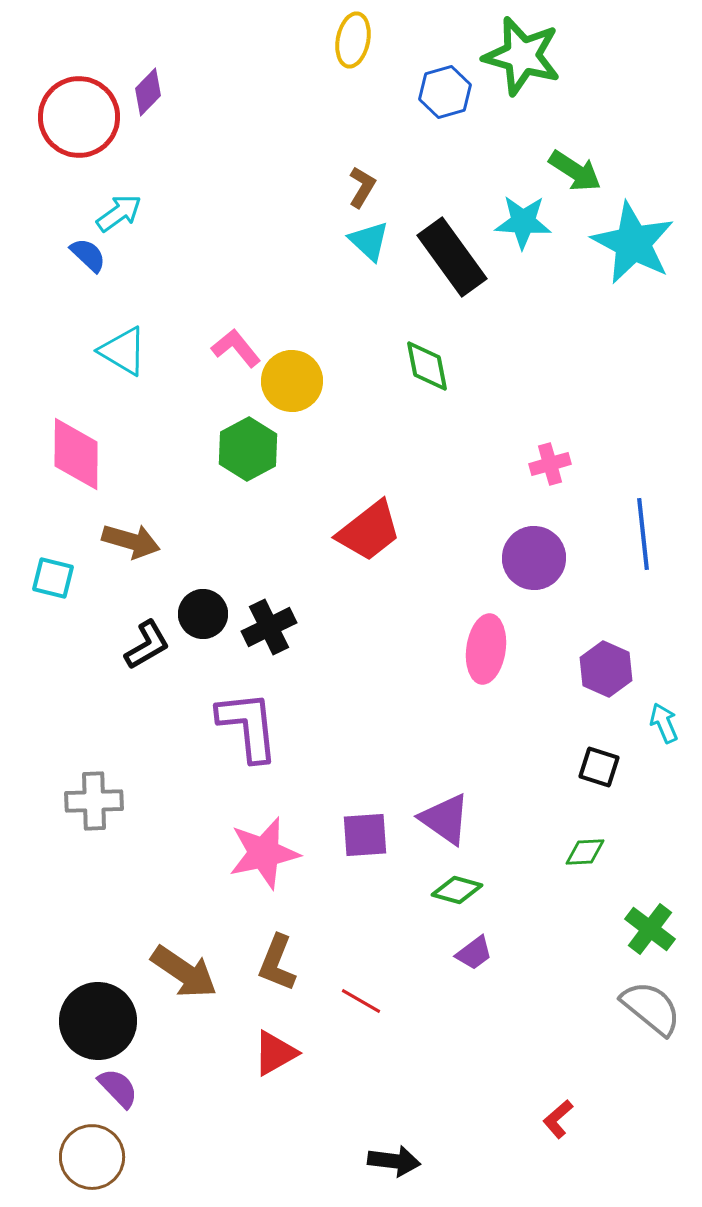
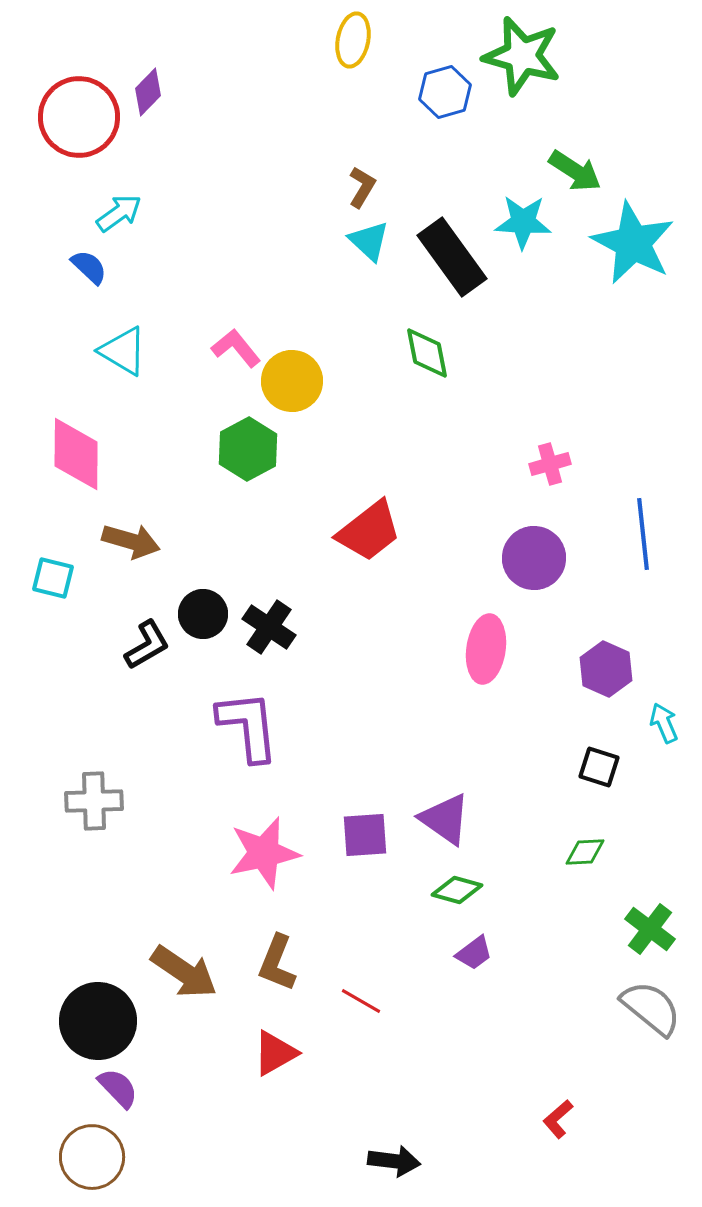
blue semicircle at (88, 255): moved 1 px right, 12 px down
green diamond at (427, 366): moved 13 px up
black cross at (269, 627): rotated 30 degrees counterclockwise
